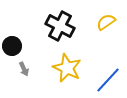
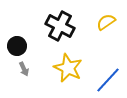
black circle: moved 5 px right
yellow star: moved 1 px right
